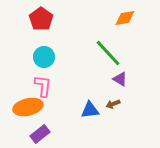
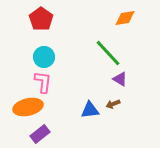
pink L-shape: moved 4 px up
